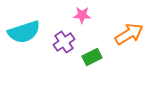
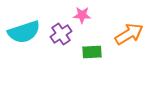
purple cross: moved 3 px left, 8 px up
green rectangle: moved 5 px up; rotated 24 degrees clockwise
